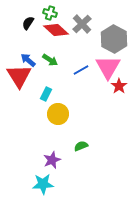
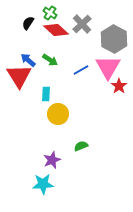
green cross: rotated 16 degrees clockwise
cyan rectangle: rotated 24 degrees counterclockwise
